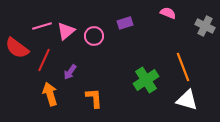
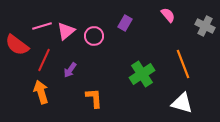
pink semicircle: moved 2 px down; rotated 28 degrees clockwise
purple rectangle: rotated 42 degrees counterclockwise
red semicircle: moved 3 px up
orange line: moved 3 px up
purple arrow: moved 2 px up
green cross: moved 4 px left, 6 px up
orange arrow: moved 9 px left, 2 px up
white triangle: moved 5 px left, 3 px down
